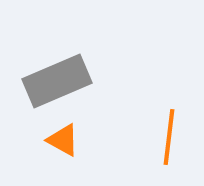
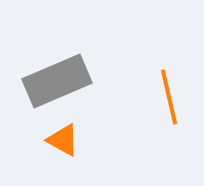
orange line: moved 40 px up; rotated 20 degrees counterclockwise
